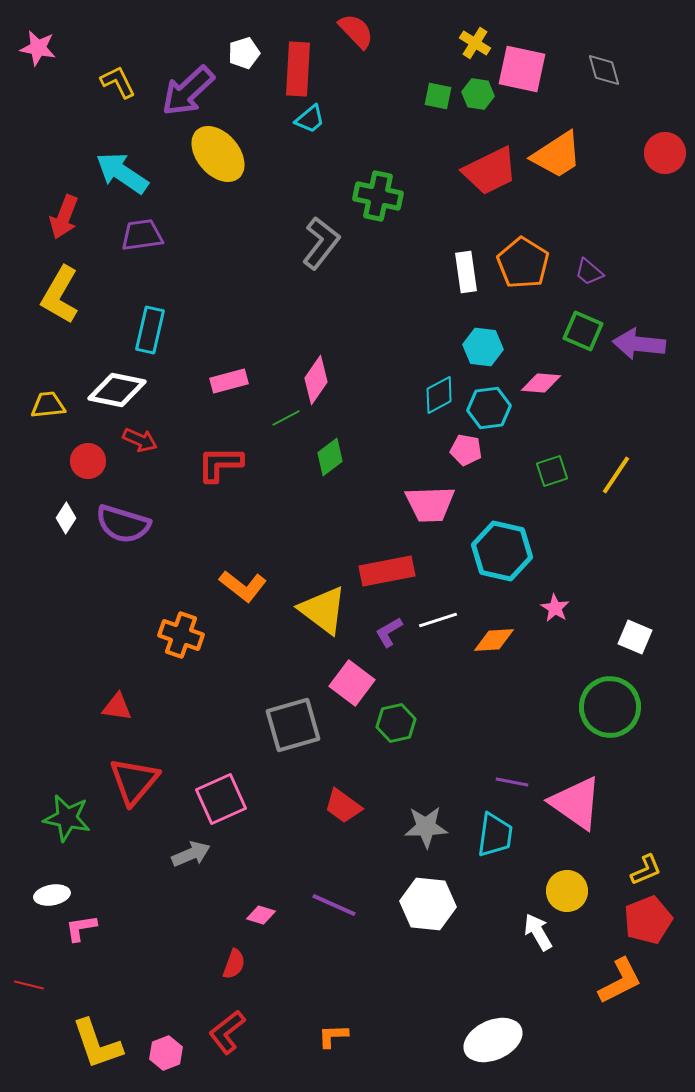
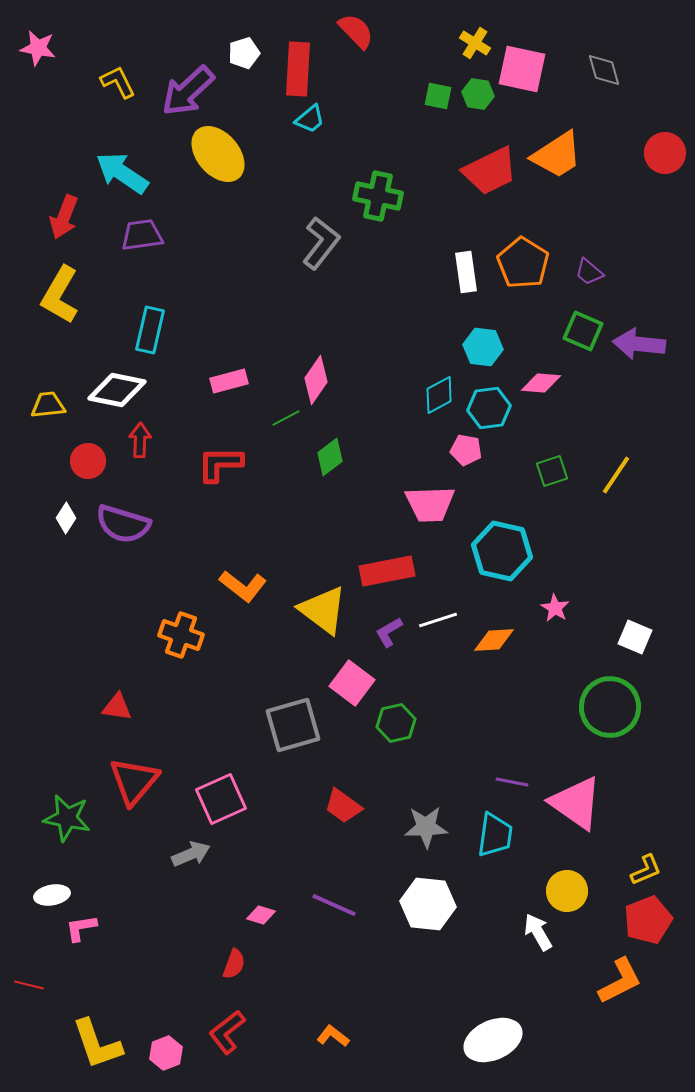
red arrow at (140, 440): rotated 112 degrees counterclockwise
orange L-shape at (333, 1036): rotated 40 degrees clockwise
